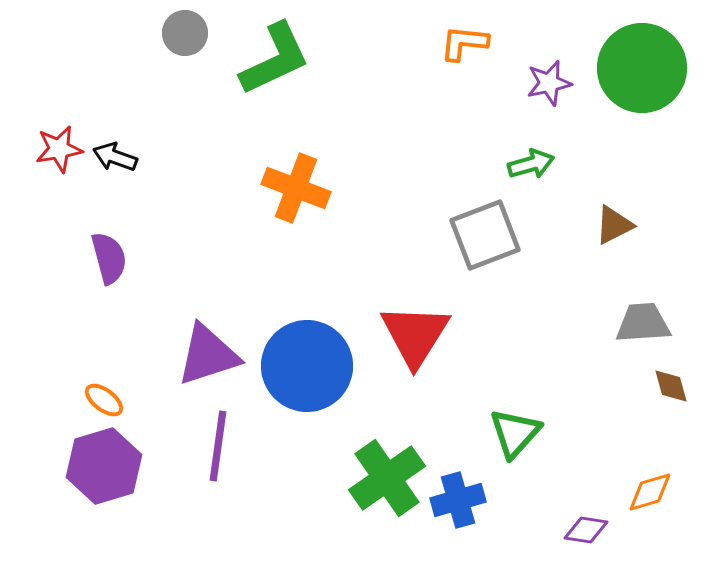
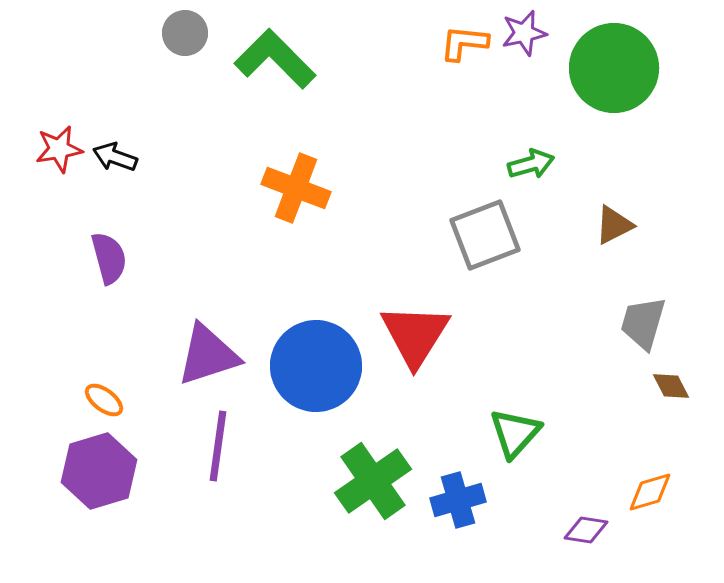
green L-shape: rotated 110 degrees counterclockwise
green circle: moved 28 px left
purple star: moved 25 px left, 50 px up
gray trapezoid: rotated 70 degrees counterclockwise
blue circle: moved 9 px right
brown diamond: rotated 12 degrees counterclockwise
purple hexagon: moved 5 px left, 5 px down
green cross: moved 14 px left, 3 px down
